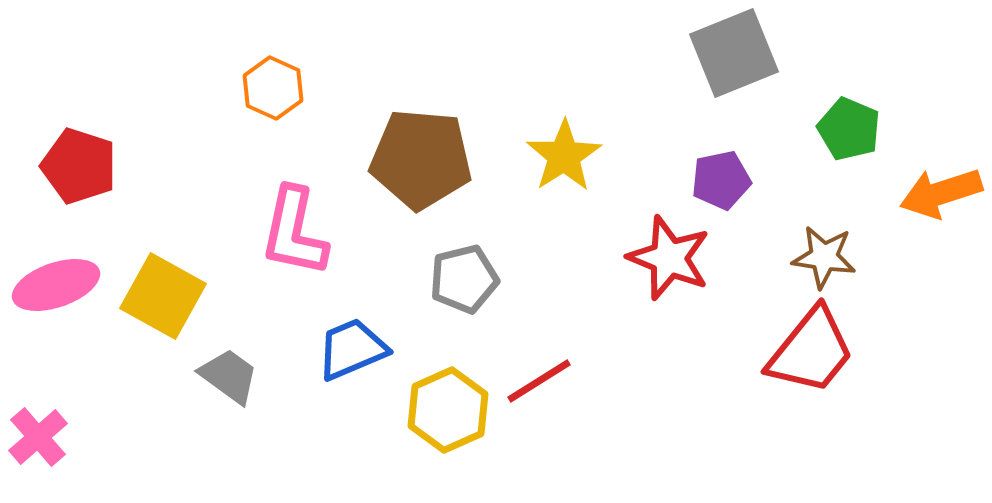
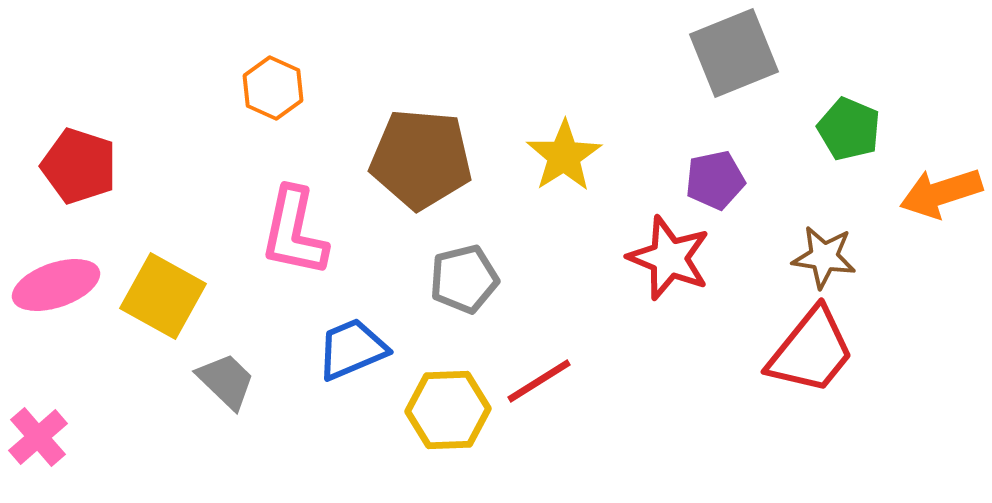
purple pentagon: moved 6 px left
gray trapezoid: moved 3 px left, 5 px down; rotated 8 degrees clockwise
yellow hexagon: rotated 22 degrees clockwise
